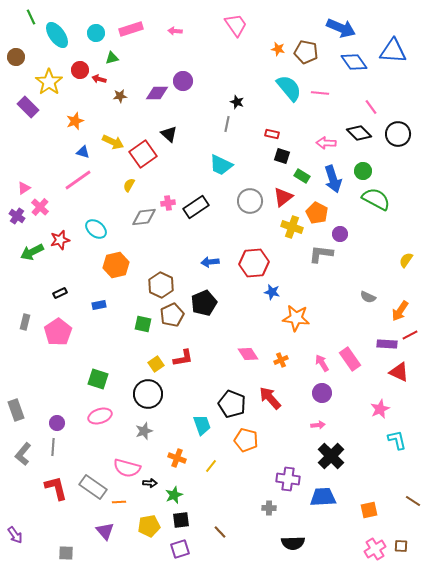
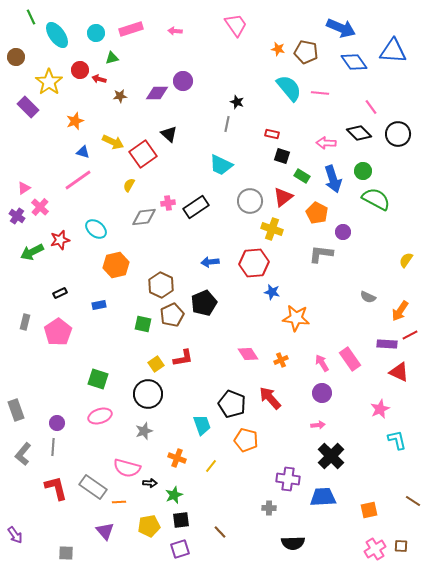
yellow cross at (292, 227): moved 20 px left, 2 px down
purple circle at (340, 234): moved 3 px right, 2 px up
